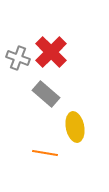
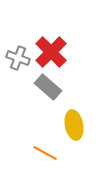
gray rectangle: moved 2 px right, 7 px up
yellow ellipse: moved 1 px left, 2 px up
orange line: rotated 20 degrees clockwise
